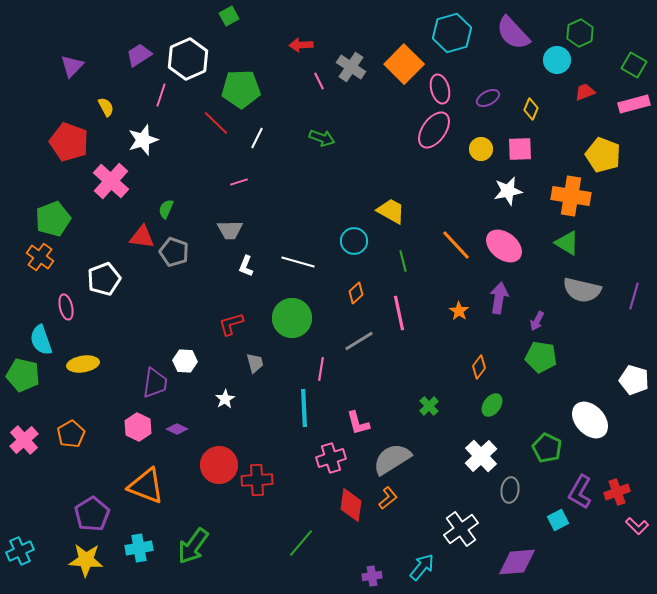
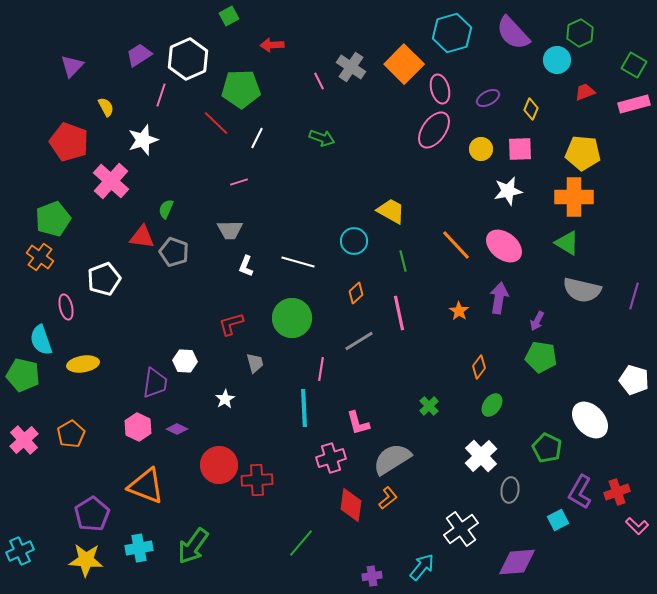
red arrow at (301, 45): moved 29 px left
yellow pentagon at (603, 155): moved 20 px left, 2 px up; rotated 16 degrees counterclockwise
orange cross at (571, 196): moved 3 px right, 1 px down; rotated 9 degrees counterclockwise
